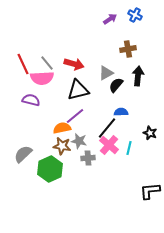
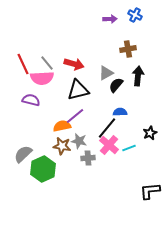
purple arrow: rotated 32 degrees clockwise
blue semicircle: moved 1 px left
orange semicircle: moved 2 px up
black star: rotated 24 degrees clockwise
cyan line: rotated 56 degrees clockwise
green hexagon: moved 7 px left
